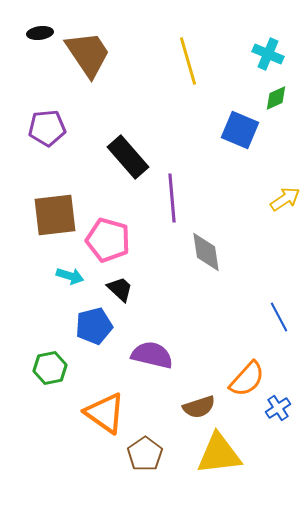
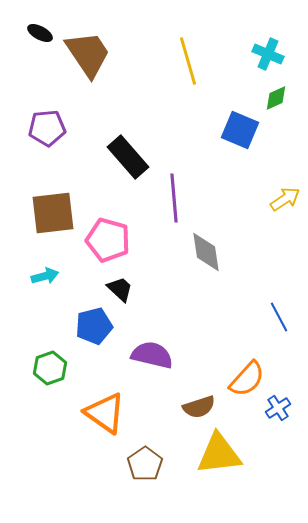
black ellipse: rotated 35 degrees clockwise
purple line: moved 2 px right
brown square: moved 2 px left, 2 px up
cyan arrow: moved 25 px left; rotated 32 degrees counterclockwise
green hexagon: rotated 8 degrees counterclockwise
brown pentagon: moved 10 px down
